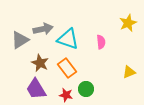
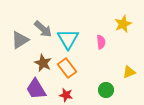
yellow star: moved 5 px left, 1 px down
gray arrow: rotated 54 degrees clockwise
cyan triangle: rotated 40 degrees clockwise
brown star: moved 3 px right
green circle: moved 20 px right, 1 px down
